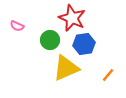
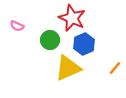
blue hexagon: rotated 15 degrees counterclockwise
yellow triangle: moved 2 px right
orange line: moved 7 px right, 7 px up
